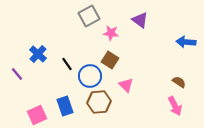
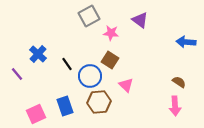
pink arrow: rotated 24 degrees clockwise
pink square: moved 1 px left, 1 px up
